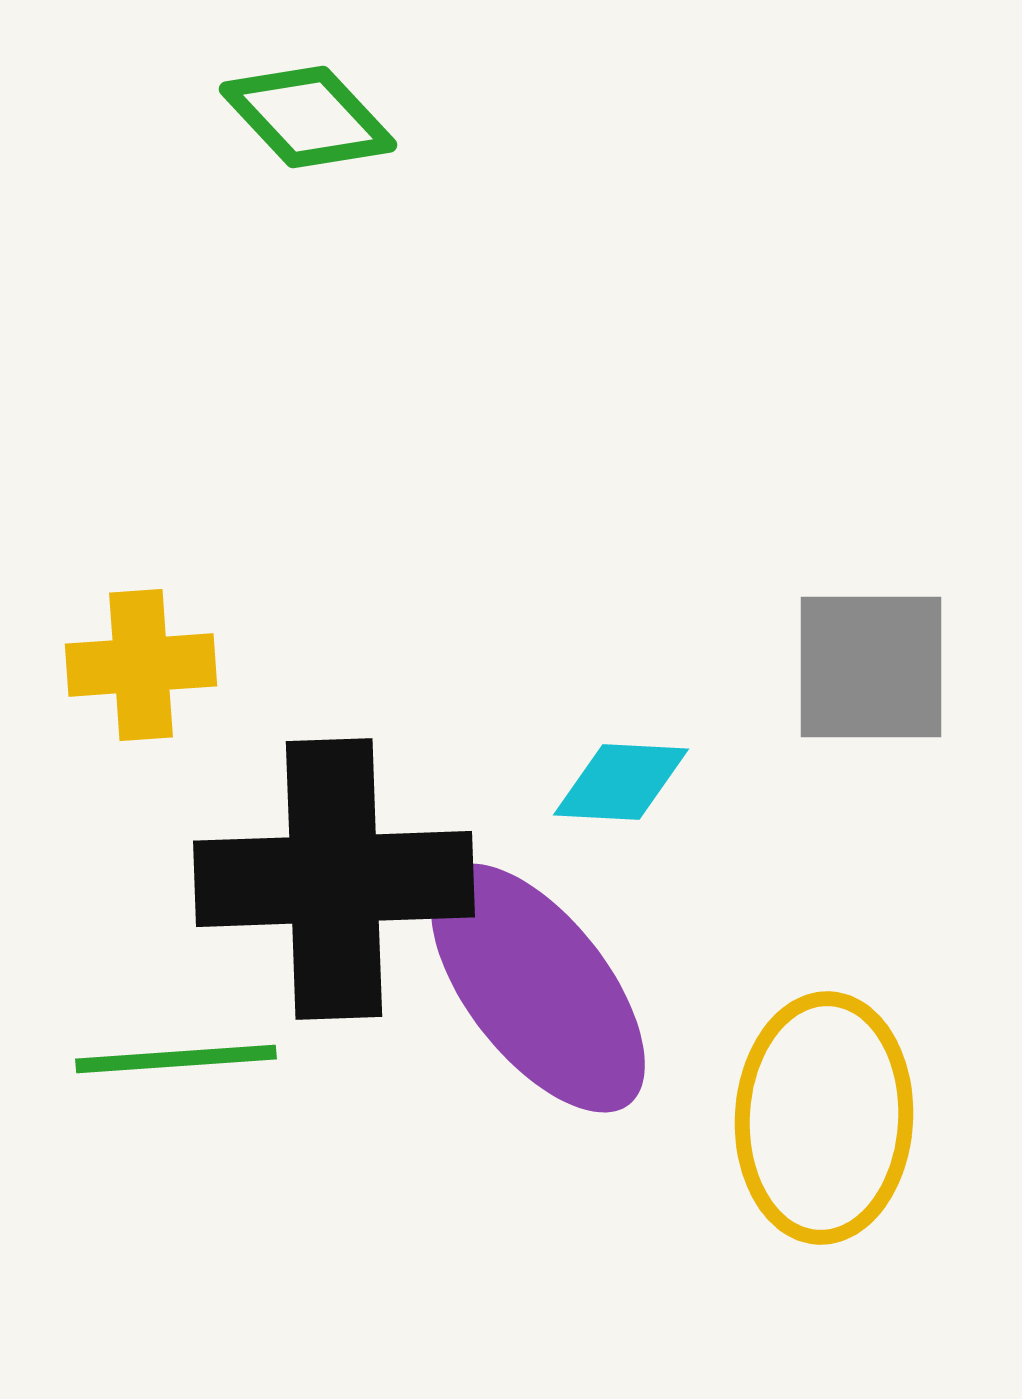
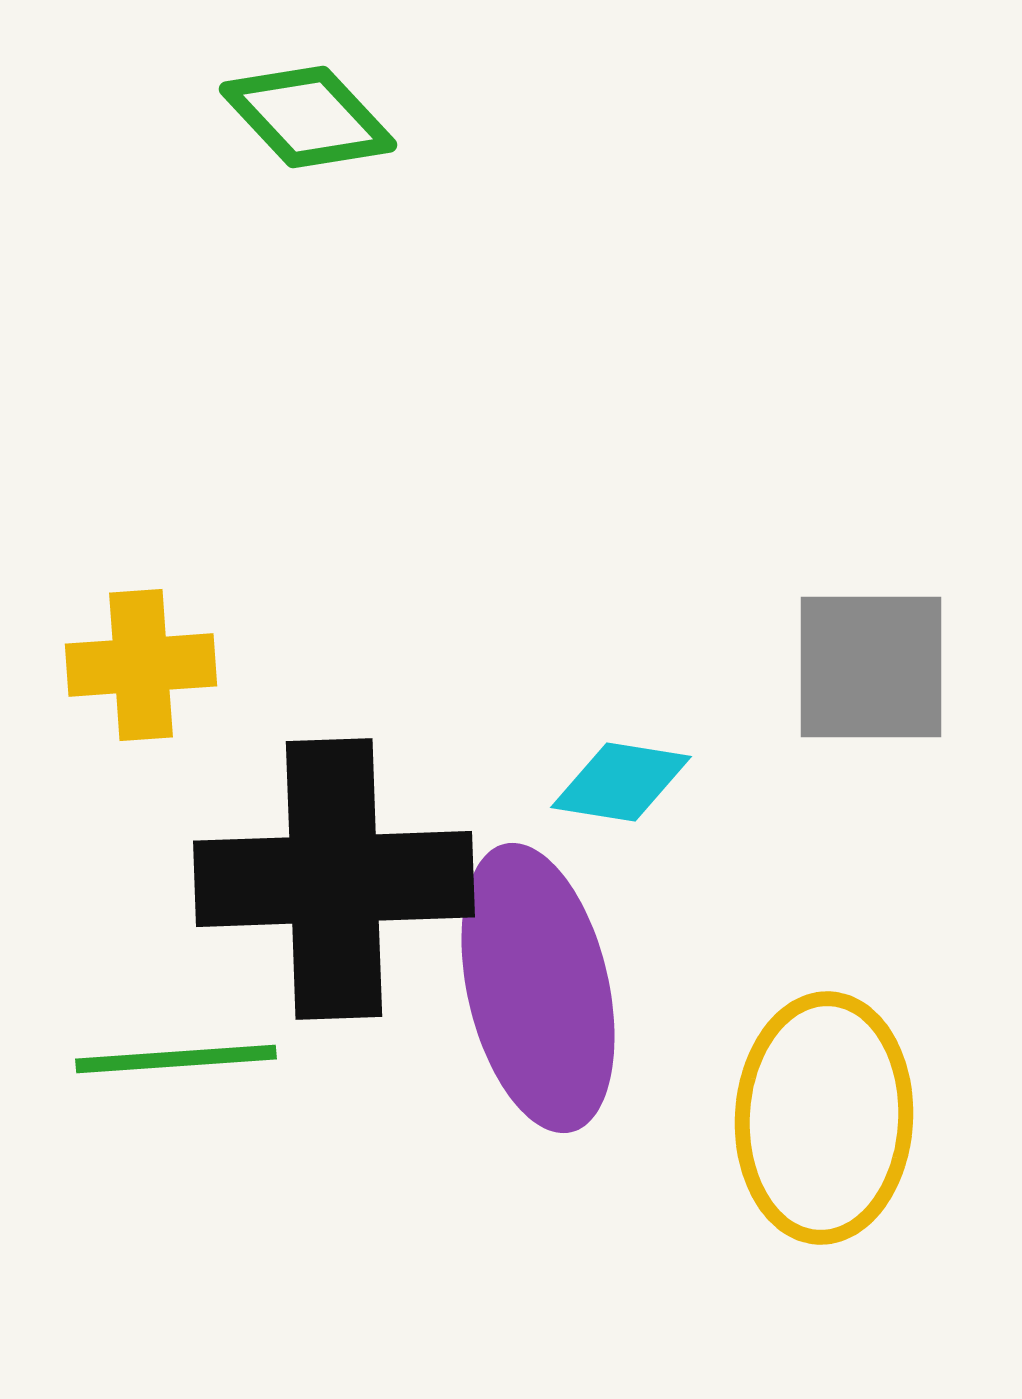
cyan diamond: rotated 6 degrees clockwise
purple ellipse: rotated 25 degrees clockwise
